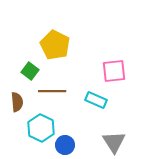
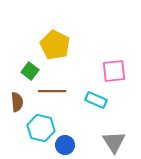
cyan hexagon: rotated 12 degrees counterclockwise
